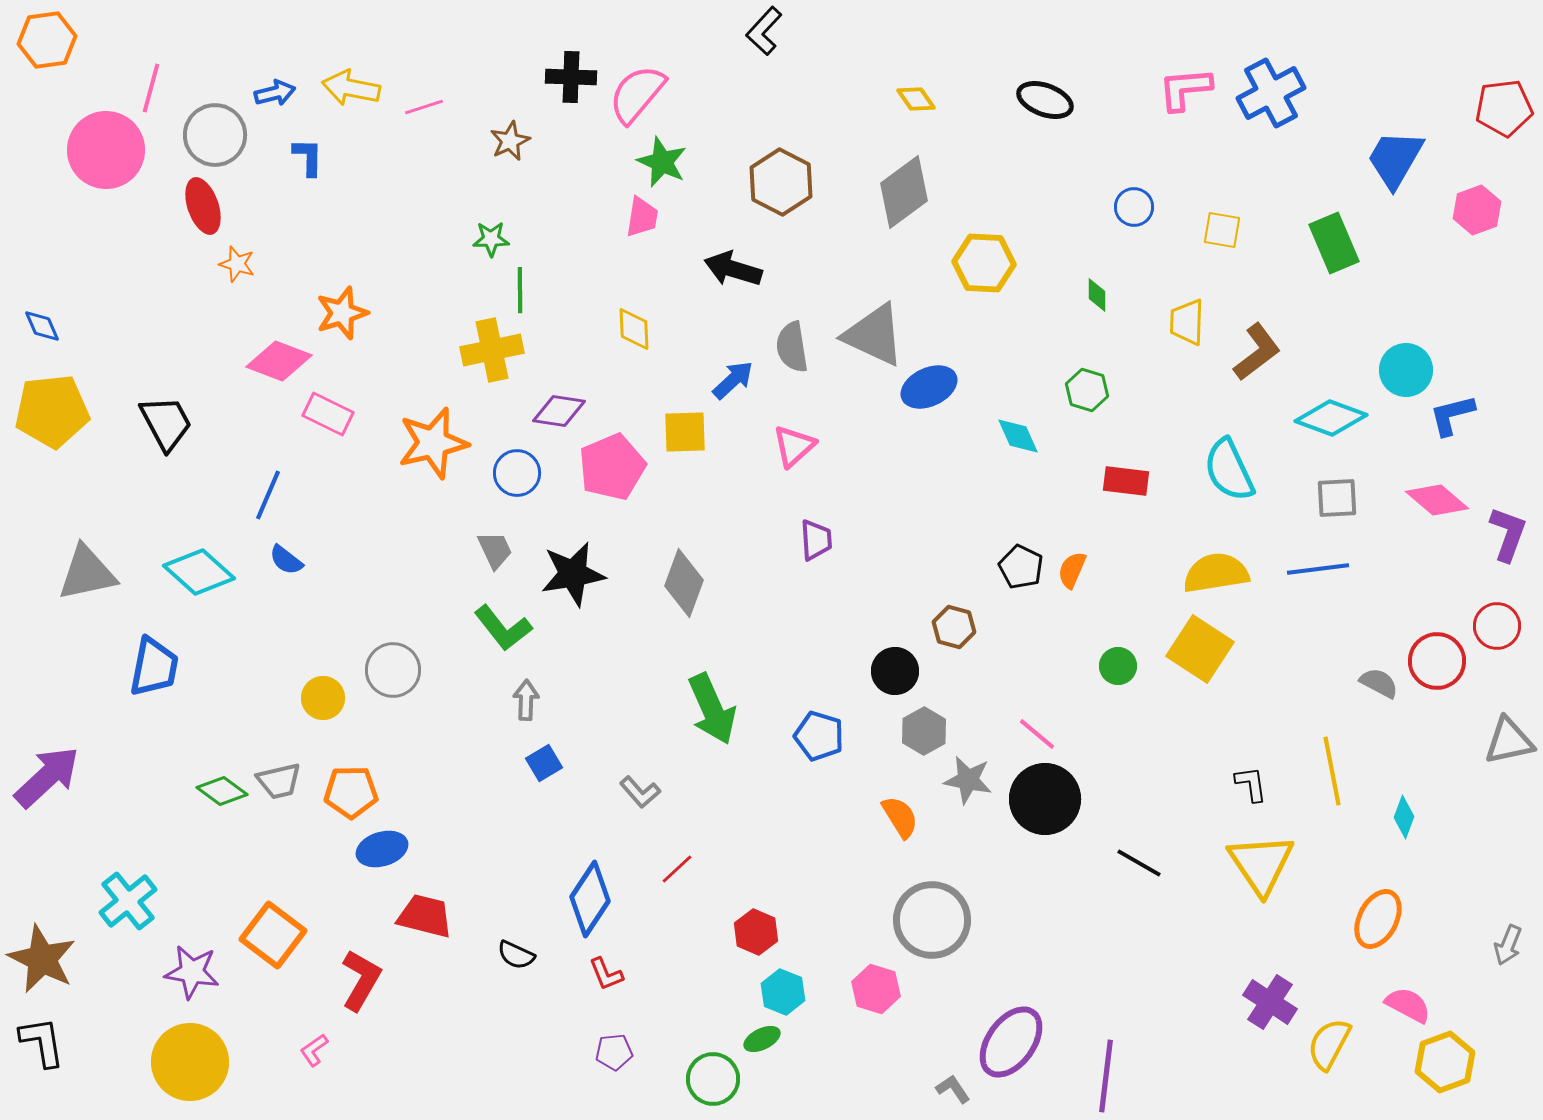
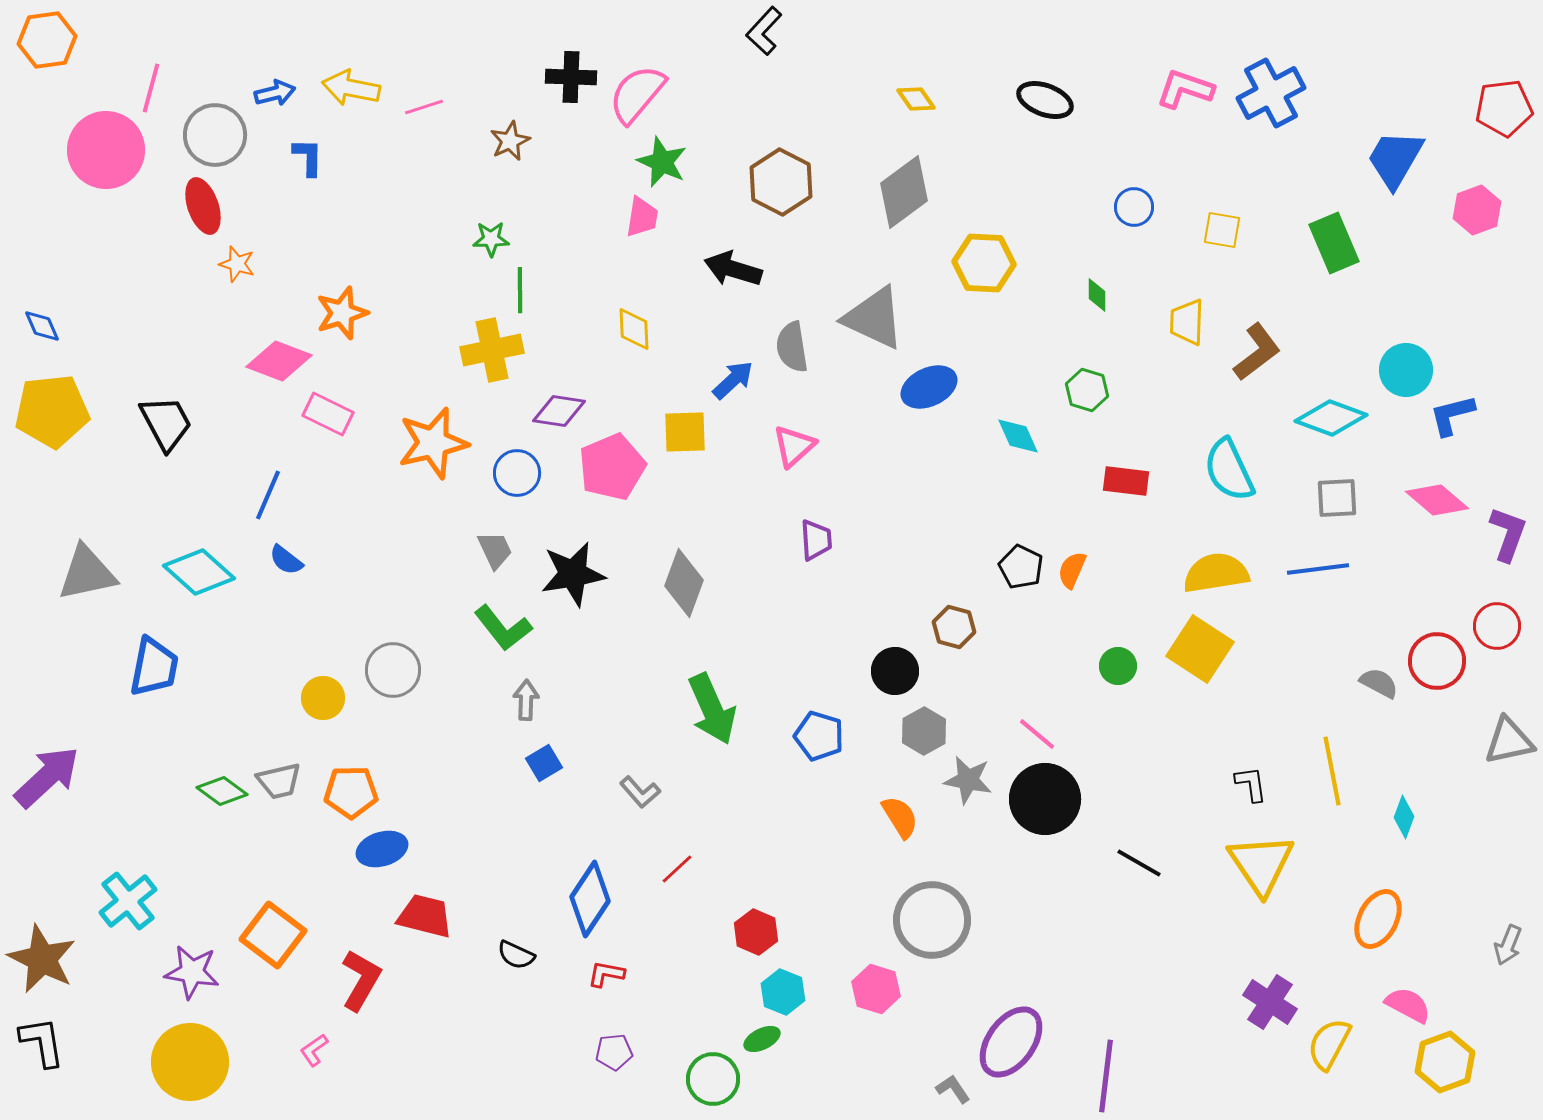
pink L-shape at (1185, 89): rotated 24 degrees clockwise
gray triangle at (874, 335): moved 17 px up
red L-shape at (606, 974): rotated 123 degrees clockwise
